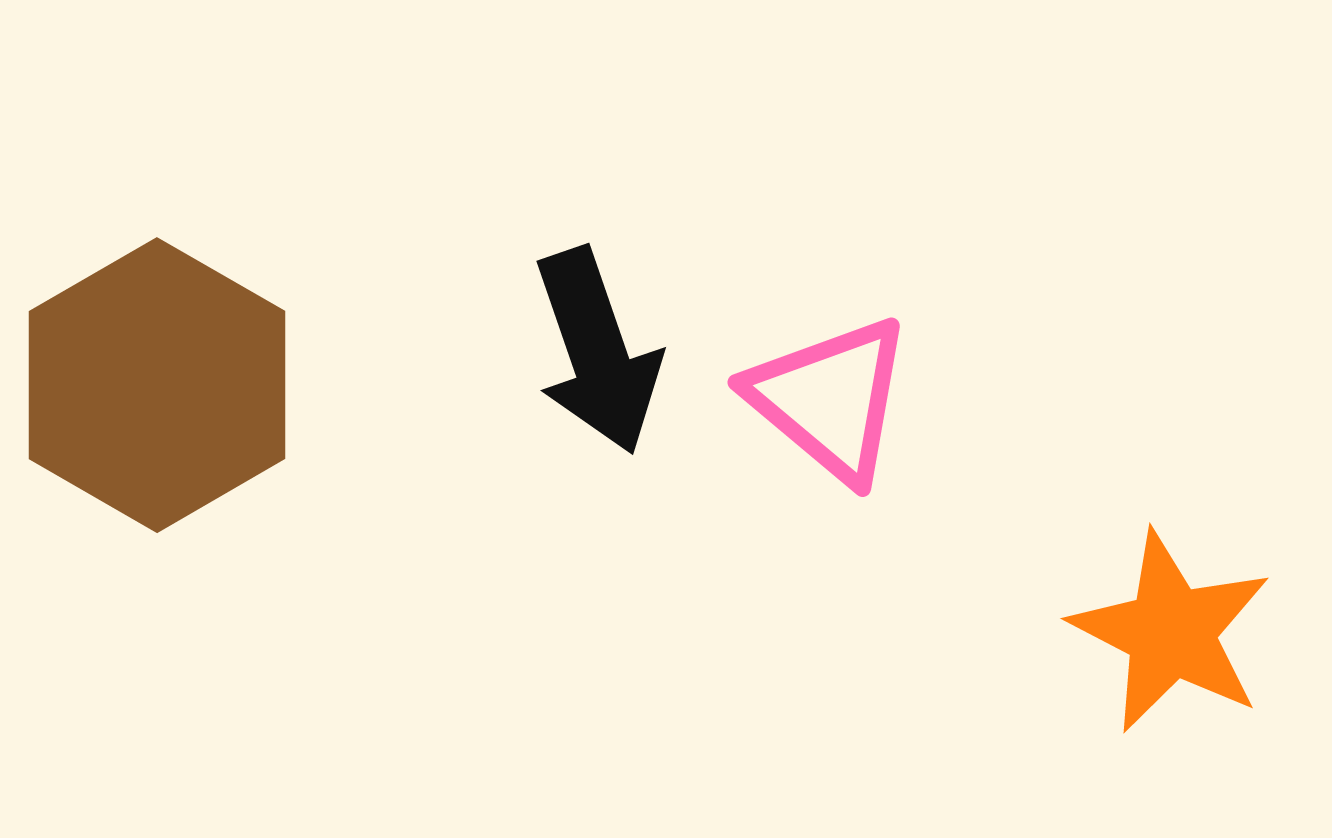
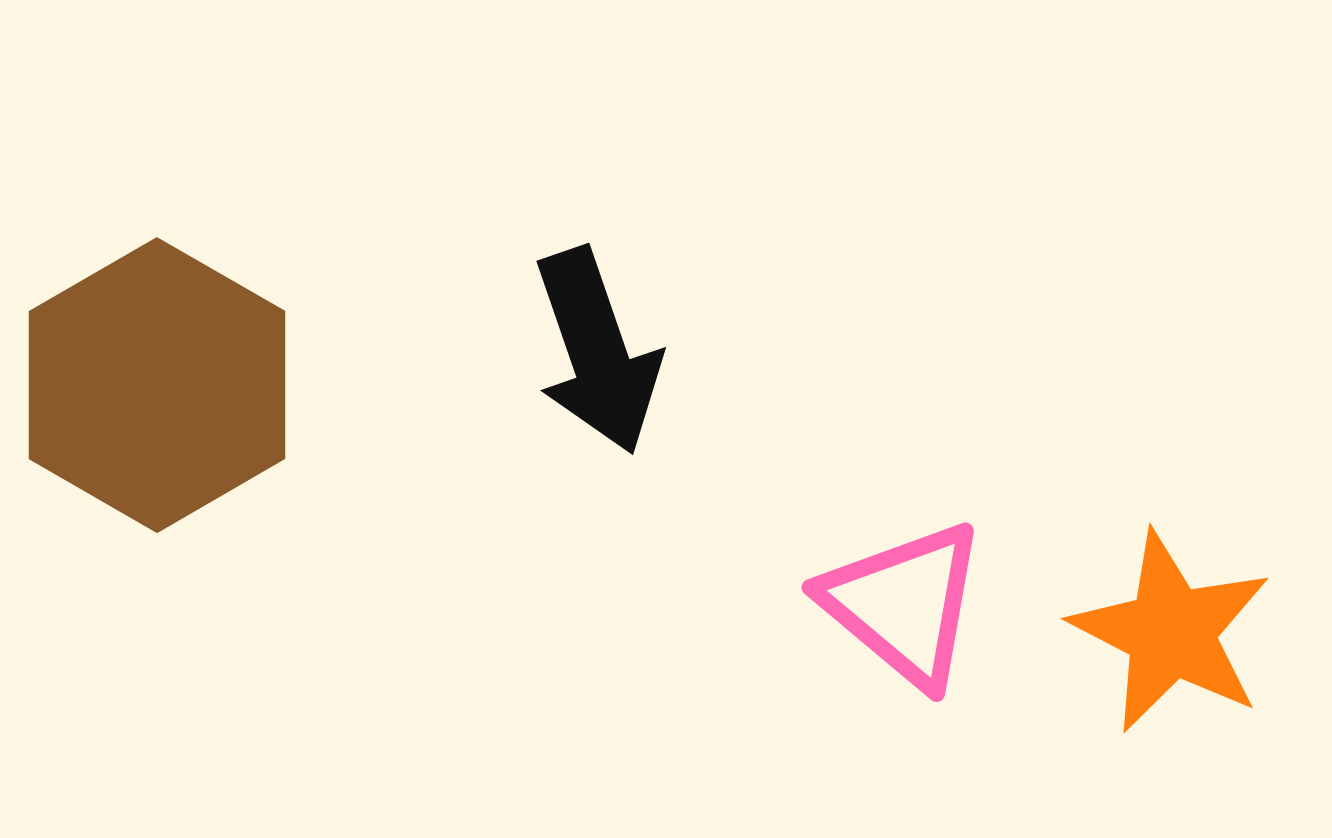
pink triangle: moved 74 px right, 205 px down
